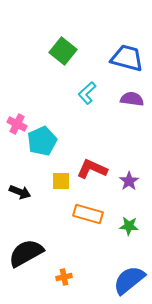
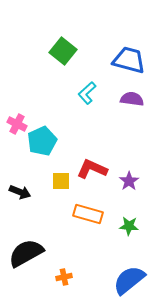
blue trapezoid: moved 2 px right, 2 px down
